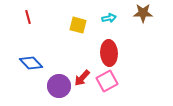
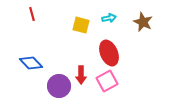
brown star: moved 9 px down; rotated 24 degrees clockwise
red line: moved 4 px right, 3 px up
yellow square: moved 3 px right
red ellipse: rotated 20 degrees counterclockwise
red arrow: moved 1 px left, 3 px up; rotated 42 degrees counterclockwise
